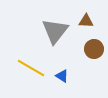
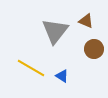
brown triangle: rotated 21 degrees clockwise
